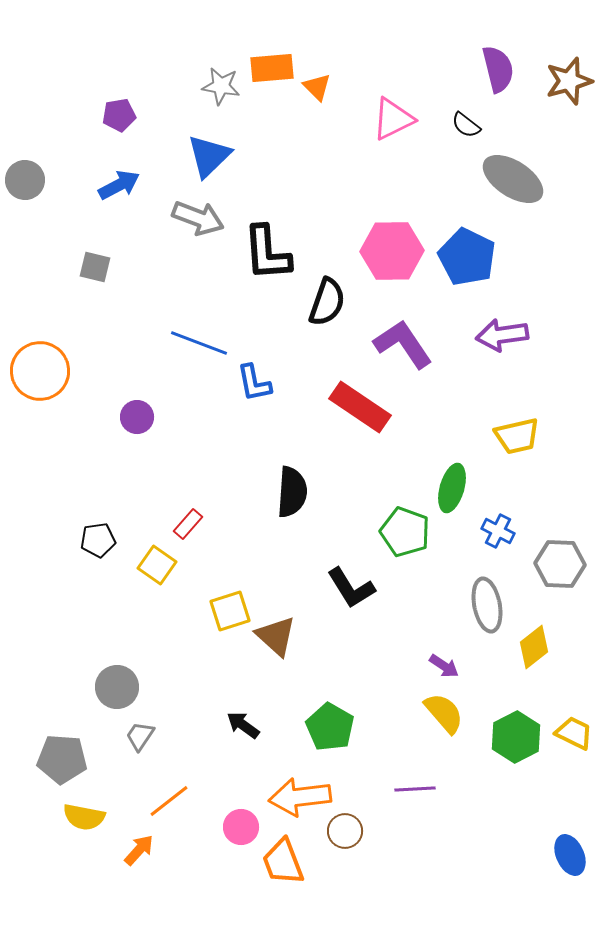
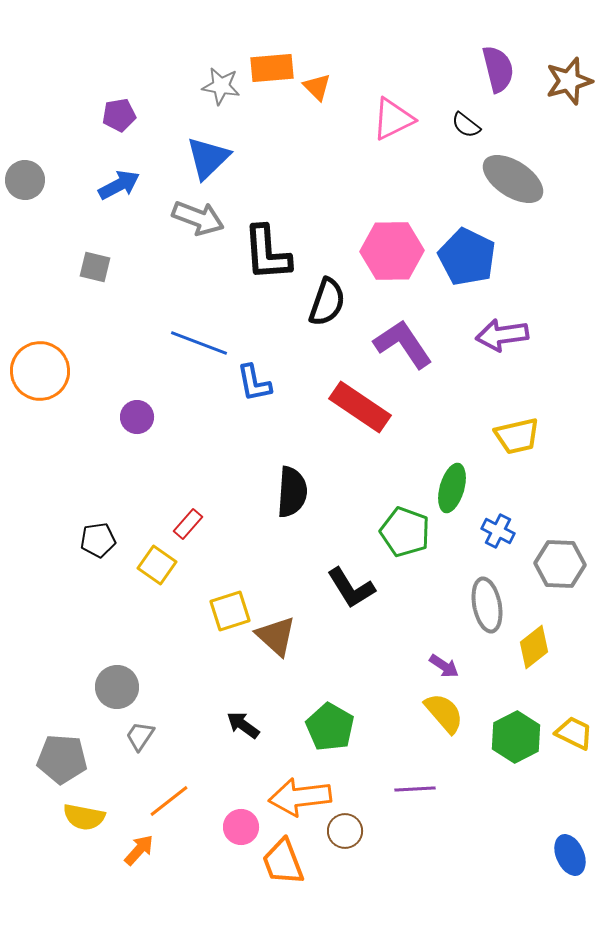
blue triangle at (209, 156): moved 1 px left, 2 px down
